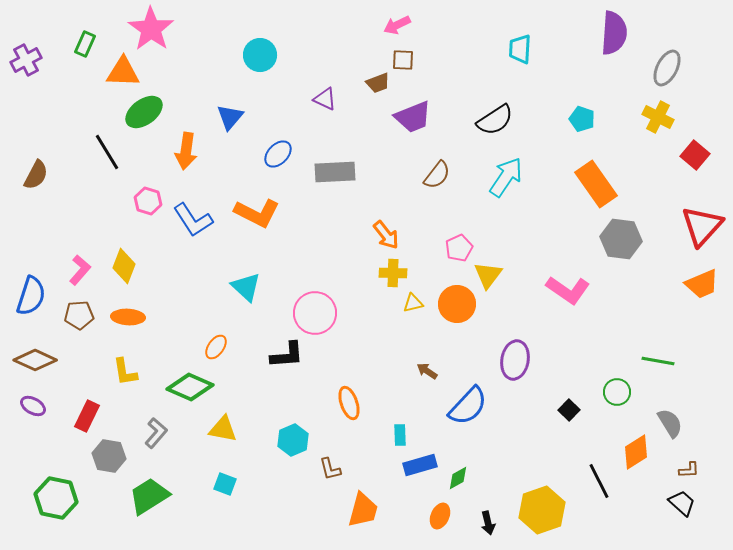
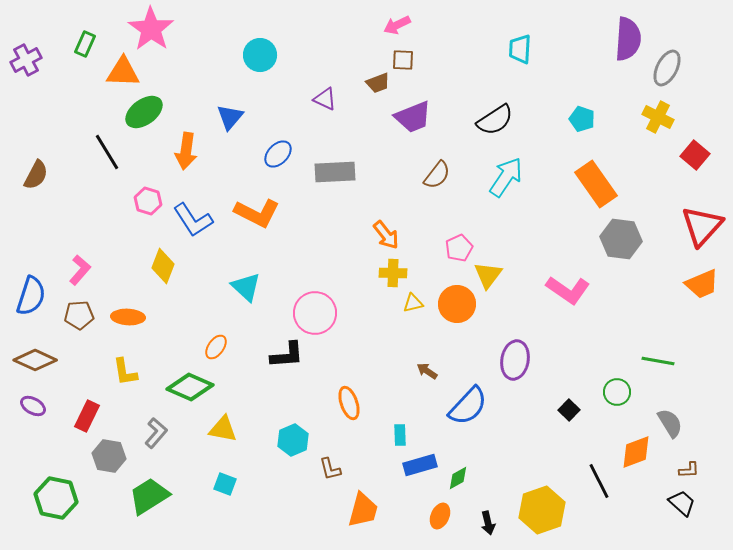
purple semicircle at (614, 33): moved 14 px right, 6 px down
yellow diamond at (124, 266): moved 39 px right
orange diamond at (636, 452): rotated 12 degrees clockwise
